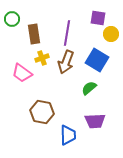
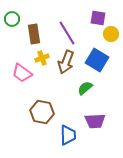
purple line: rotated 40 degrees counterclockwise
green semicircle: moved 4 px left
